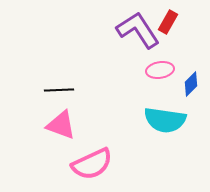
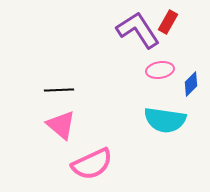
pink triangle: rotated 20 degrees clockwise
